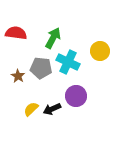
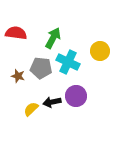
brown star: rotated 16 degrees counterclockwise
black arrow: moved 7 px up; rotated 12 degrees clockwise
